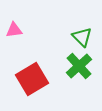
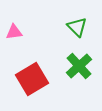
pink triangle: moved 2 px down
green triangle: moved 5 px left, 10 px up
